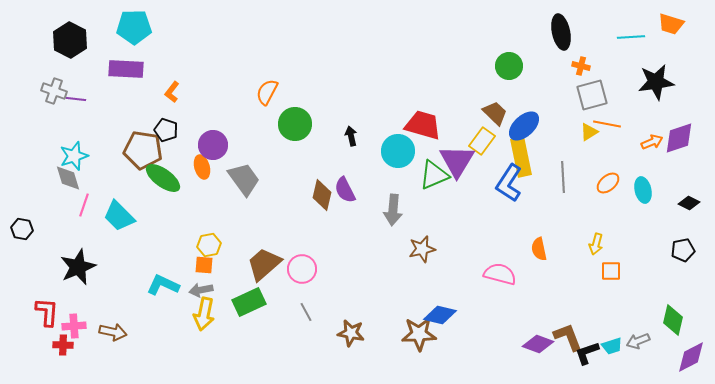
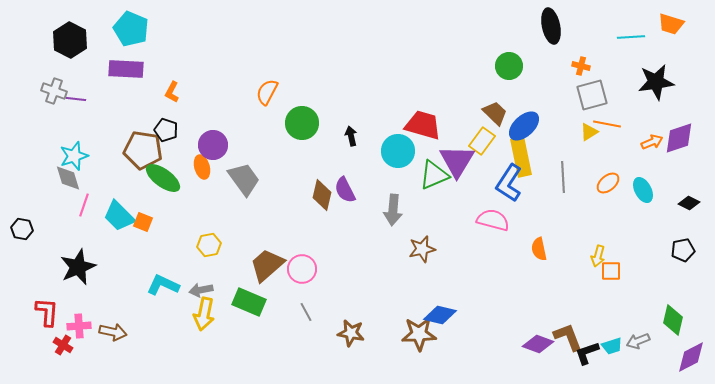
cyan pentagon at (134, 27): moved 3 px left, 2 px down; rotated 24 degrees clockwise
black ellipse at (561, 32): moved 10 px left, 6 px up
orange L-shape at (172, 92): rotated 10 degrees counterclockwise
green circle at (295, 124): moved 7 px right, 1 px up
cyan ellipse at (643, 190): rotated 15 degrees counterclockwise
yellow arrow at (596, 244): moved 2 px right, 12 px down
brown trapezoid at (264, 264): moved 3 px right, 1 px down
orange square at (204, 265): moved 61 px left, 43 px up; rotated 18 degrees clockwise
pink semicircle at (500, 274): moved 7 px left, 54 px up
green rectangle at (249, 302): rotated 48 degrees clockwise
pink cross at (74, 326): moved 5 px right
red cross at (63, 345): rotated 30 degrees clockwise
